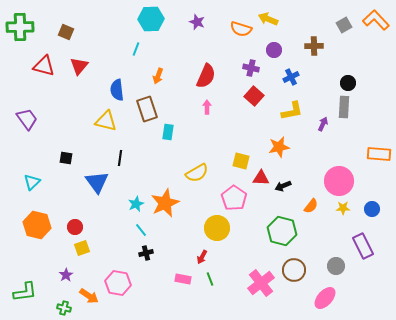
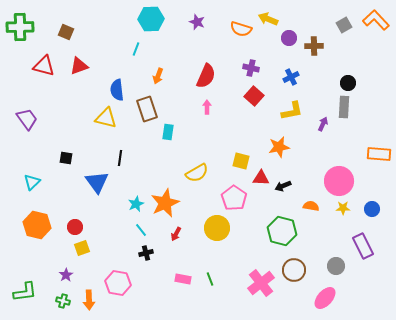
purple circle at (274, 50): moved 15 px right, 12 px up
red triangle at (79, 66): rotated 30 degrees clockwise
yellow triangle at (106, 121): moved 3 px up
orange semicircle at (311, 206): rotated 119 degrees counterclockwise
red arrow at (202, 257): moved 26 px left, 23 px up
orange arrow at (89, 296): moved 4 px down; rotated 54 degrees clockwise
green cross at (64, 308): moved 1 px left, 7 px up
